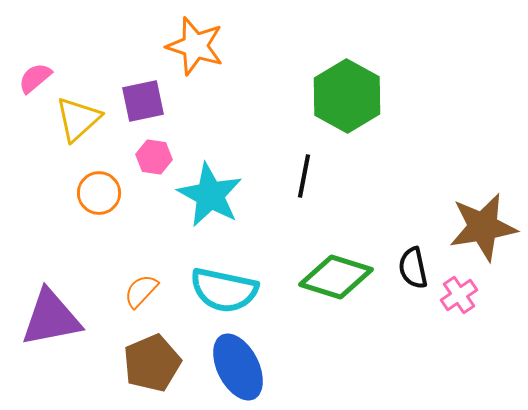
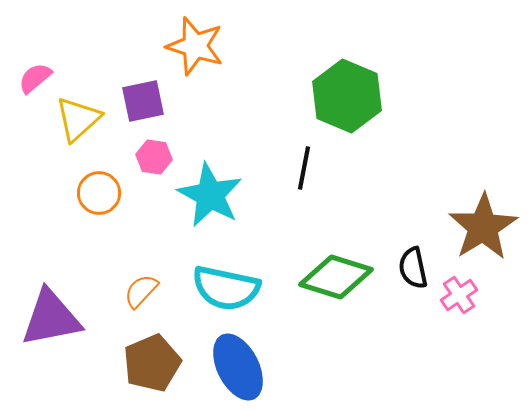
green hexagon: rotated 6 degrees counterclockwise
black line: moved 8 px up
brown star: rotated 22 degrees counterclockwise
cyan semicircle: moved 2 px right, 2 px up
